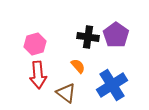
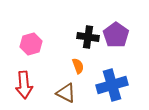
pink hexagon: moved 4 px left
orange semicircle: rotated 21 degrees clockwise
red arrow: moved 14 px left, 10 px down
blue cross: rotated 16 degrees clockwise
brown triangle: rotated 10 degrees counterclockwise
